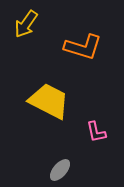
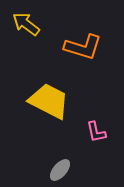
yellow arrow: rotated 92 degrees clockwise
